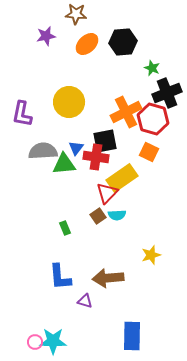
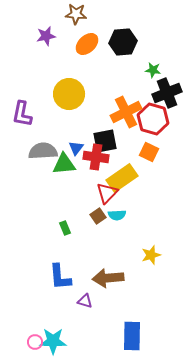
green star: moved 1 px right, 2 px down; rotated 14 degrees counterclockwise
yellow circle: moved 8 px up
